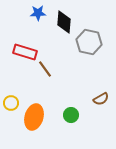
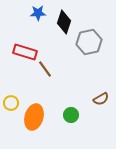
black diamond: rotated 15 degrees clockwise
gray hexagon: rotated 25 degrees counterclockwise
